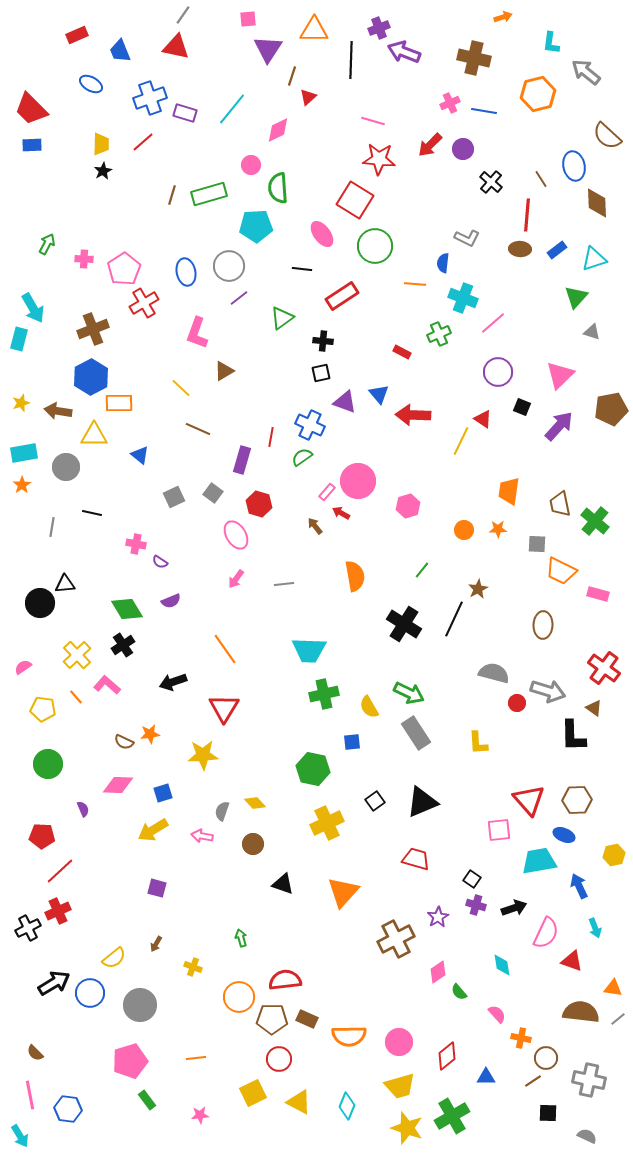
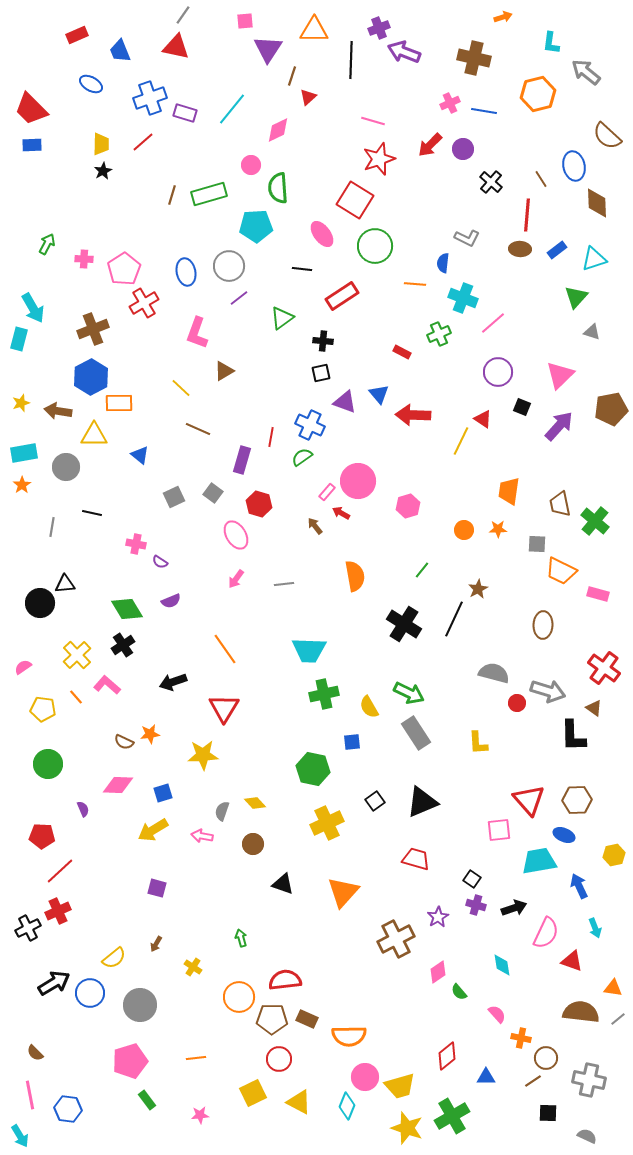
pink square at (248, 19): moved 3 px left, 2 px down
red star at (379, 159): rotated 24 degrees counterclockwise
yellow cross at (193, 967): rotated 12 degrees clockwise
pink circle at (399, 1042): moved 34 px left, 35 px down
